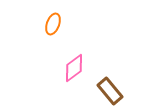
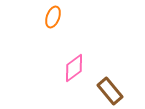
orange ellipse: moved 7 px up
